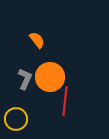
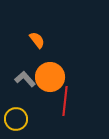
gray L-shape: rotated 65 degrees counterclockwise
